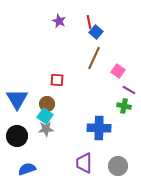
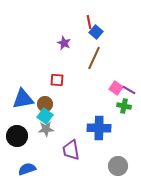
purple star: moved 5 px right, 22 px down
pink square: moved 2 px left, 17 px down
blue triangle: moved 6 px right; rotated 50 degrees clockwise
brown circle: moved 2 px left
purple trapezoid: moved 13 px left, 13 px up; rotated 10 degrees counterclockwise
